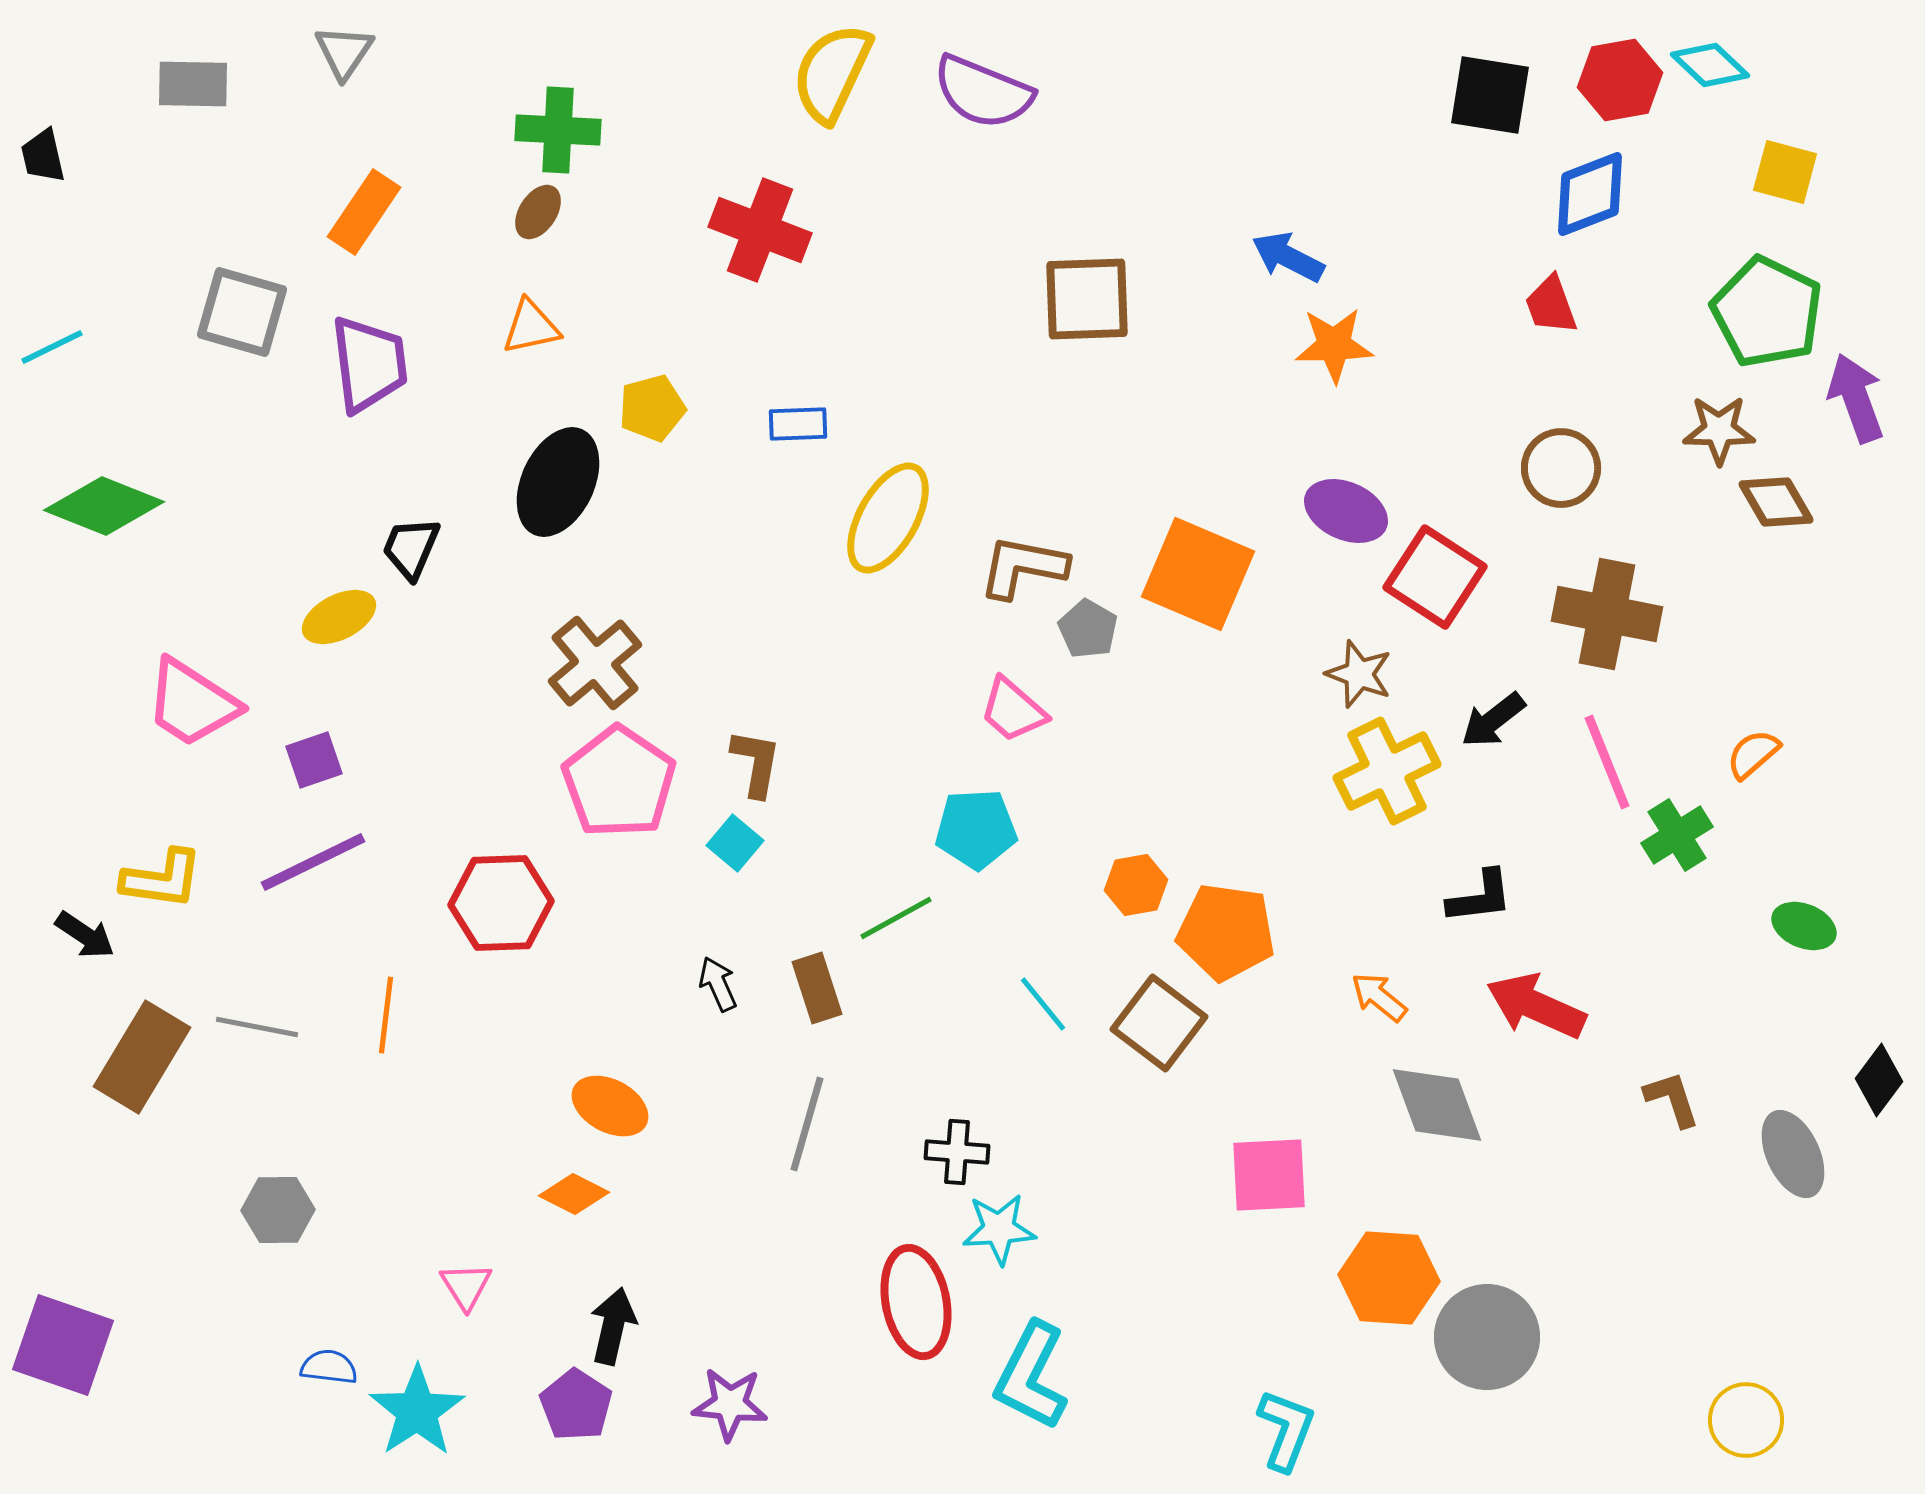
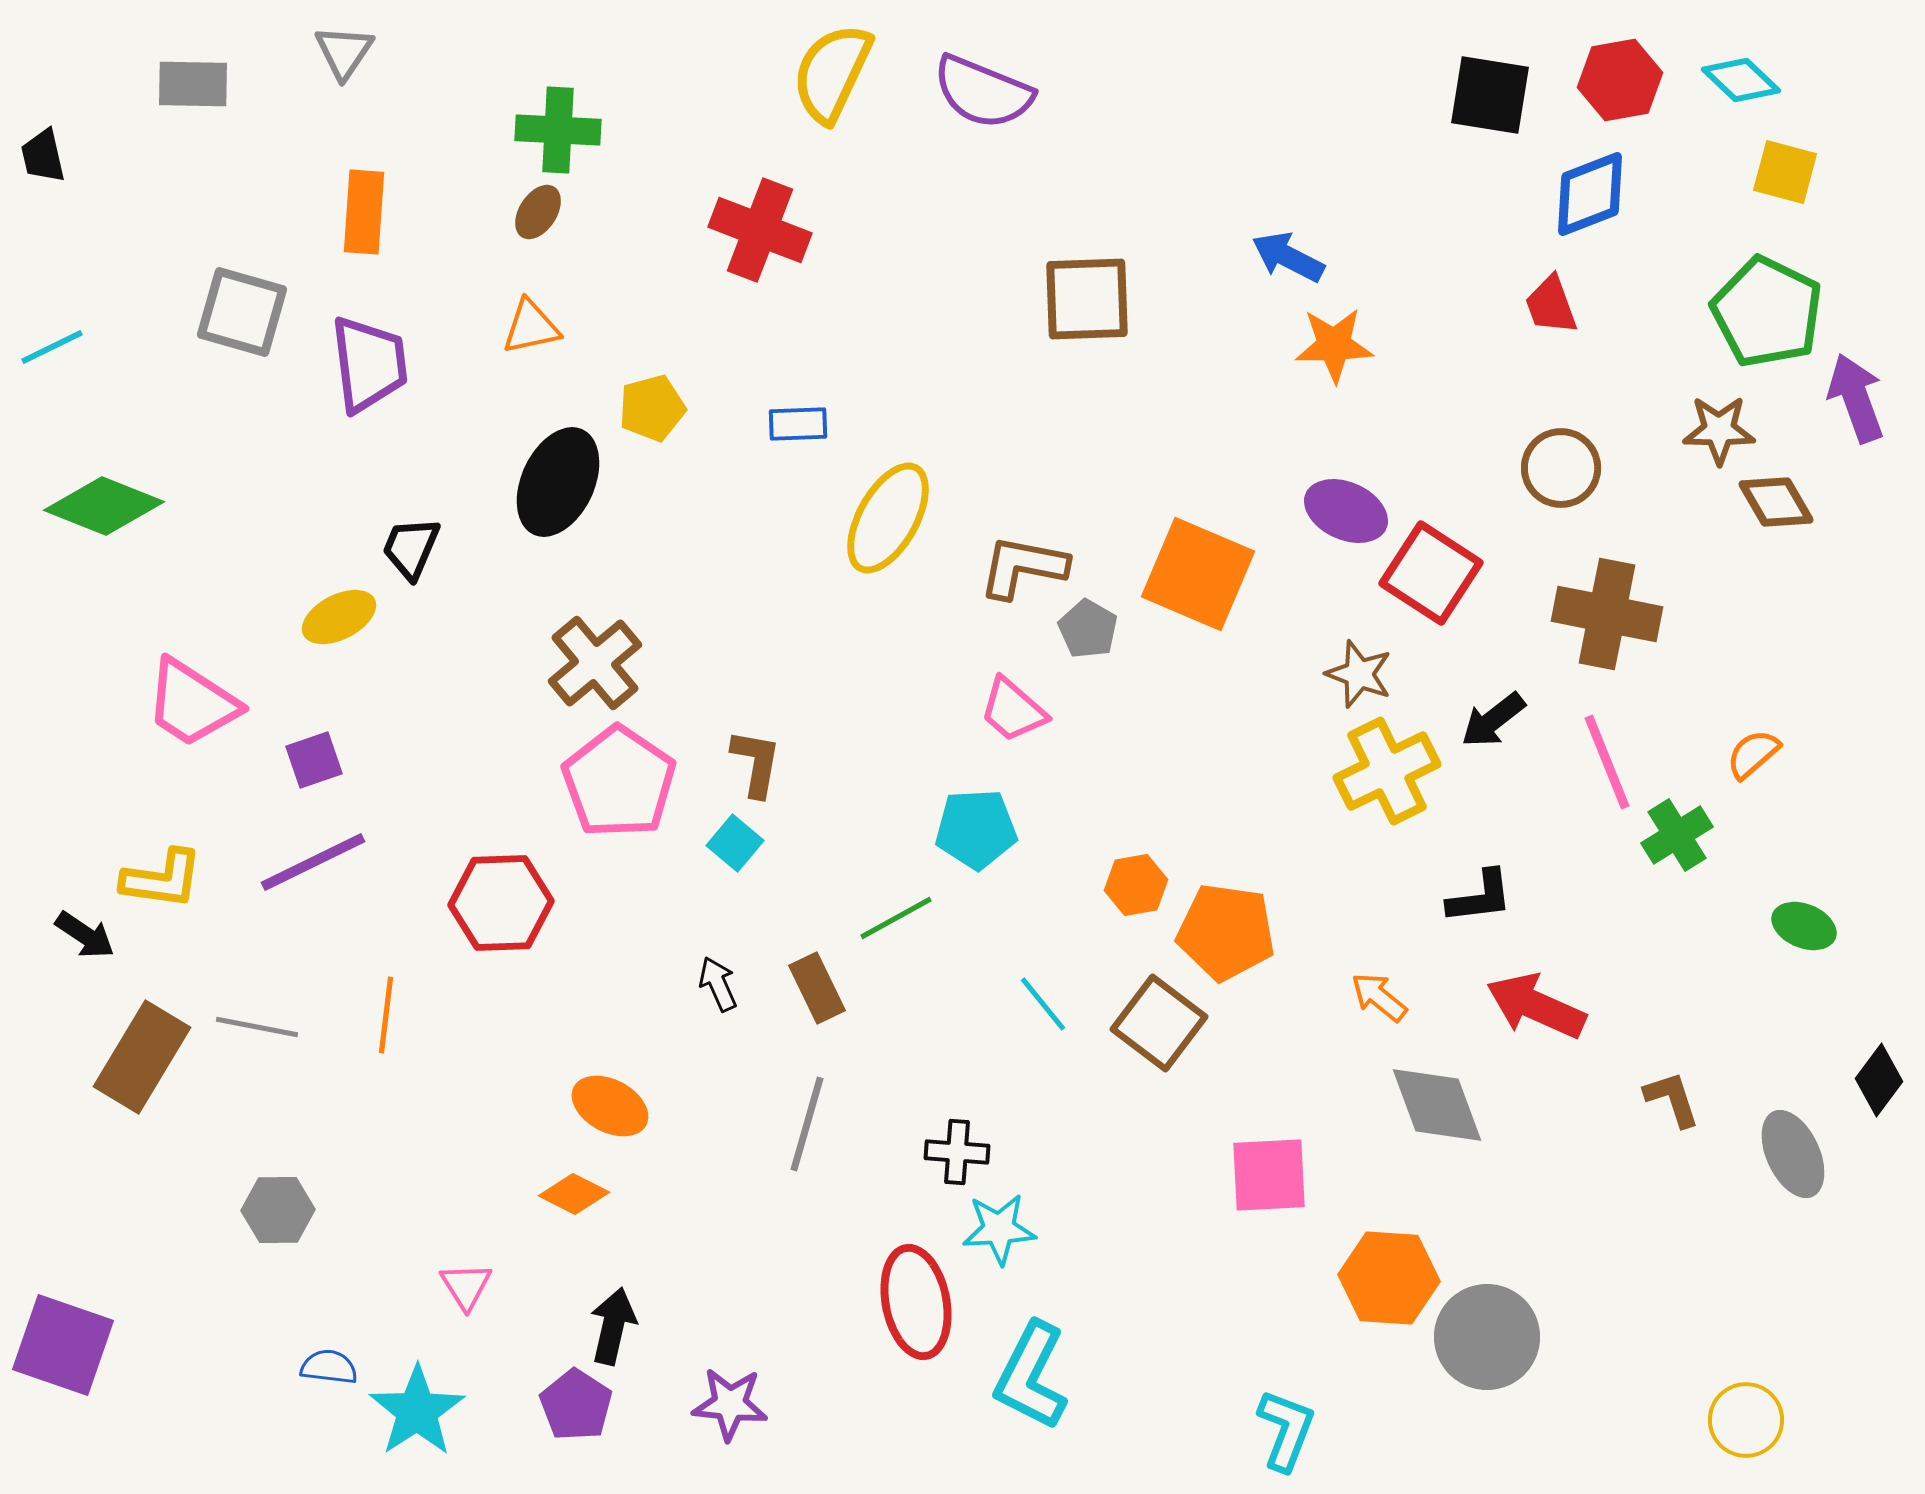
cyan diamond at (1710, 65): moved 31 px right, 15 px down
orange rectangle at (364, 212): rotated 30 degrees counterclockwise
red square at (1435, 577): moved 4 px left, 4 px up
brown rectangle at (817, 988): rotated 8 degrees counterclockwise
